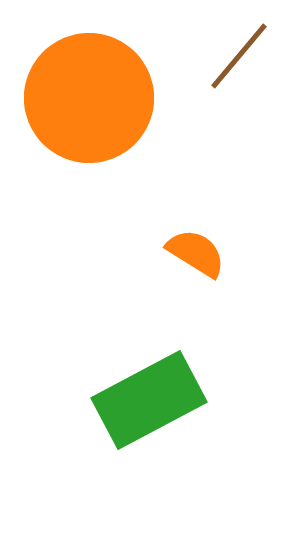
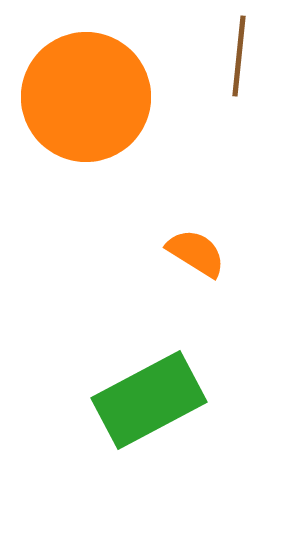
brown line: rotated 34 degrees counterclockwise
orange circle: moved 3 px left, 1 px up
